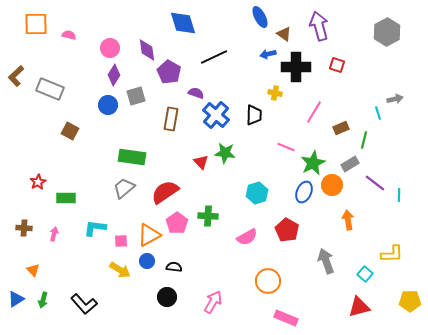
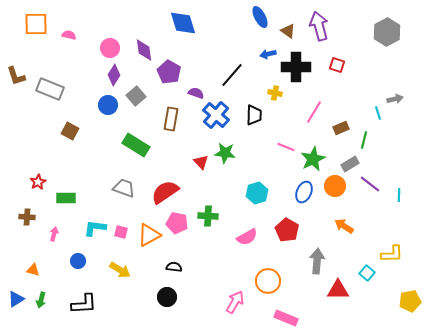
brown triangle at (284, 34): moved 4 px right, 3 px up
purple diamond at (147, 50): moved 3 px left
black line at (214, 57): moved 18 px right, 18 px down; rotated 24 degrees counterclockwise
brown L-shape at (16, 76): rotated 65 degrees counterclockwise
gray square at (136, 96): rotated 24 degrees counterclockwise
green rectangle at (132, 157): moved 4 px right, 12 px up; rotated 24 degrees clockwise
green star at (313, 163): moved 4 px up
purple line at (375, 183): moved 5 px left, 1 px down
orange circle at (332, 185): moved 3 px right, 1 px down
gray trapezoid at (124, 188): rotated 60 degrees clockwise
orange arrow at (348, 220): moved 4 px left, 6 px down; rotated 48 degrees counterclockwise
pink pentagon at (177, 223): rotated 25 degrees counterclockwise
brown cross at (24, 228): moved 3 px right, 11 px up
pink square at (121, 241): moved 9 px up; rotated 16 degrees clockwise
blue circle at (147, 261): moved 69 px left
gray arrow at (326, 261): moved 9 px left; rotated 25 degrees clockwise
orange triangle at (33, 270): rotated 32 degrees counterclockwise
cyan square at (365, 274): moved 2 px right, 1 px up
green arrow at (43, 300): moved 2 px left
yellow pentagon at (410, 301): rotated 10 degrees counterclockwise
pink arrow at (213, 302): moved 22 px right
black L-shape at (84, 304): rotated 52 degrees counterclockwise
red triangle at (359, 307): moved 21 px left, 17 px up; rotated 15 degrees clockwise
